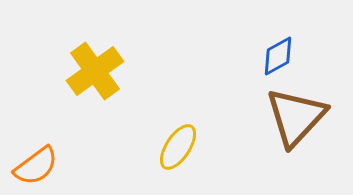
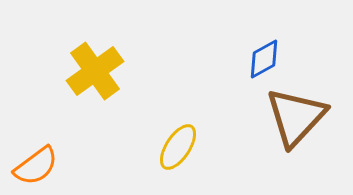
blue diamond: moved 14 px left, 3 px down
